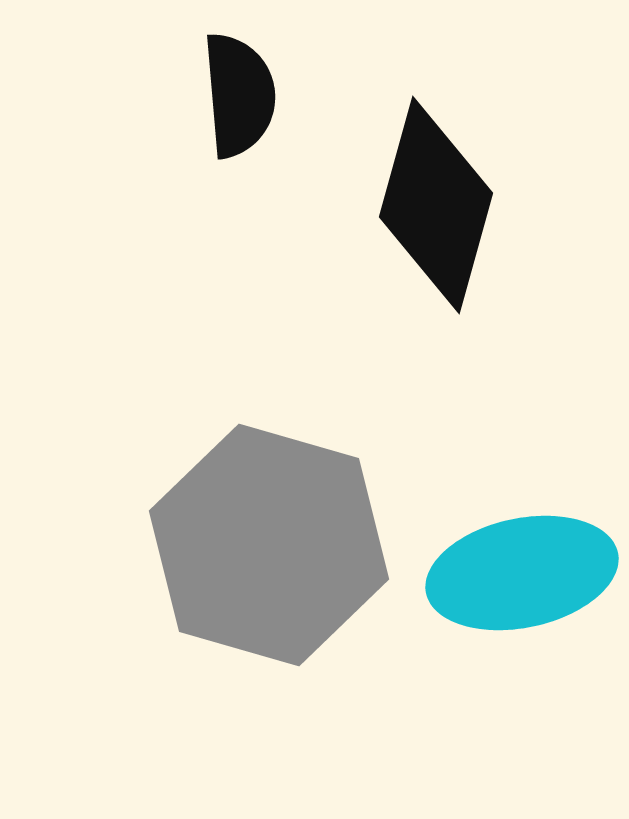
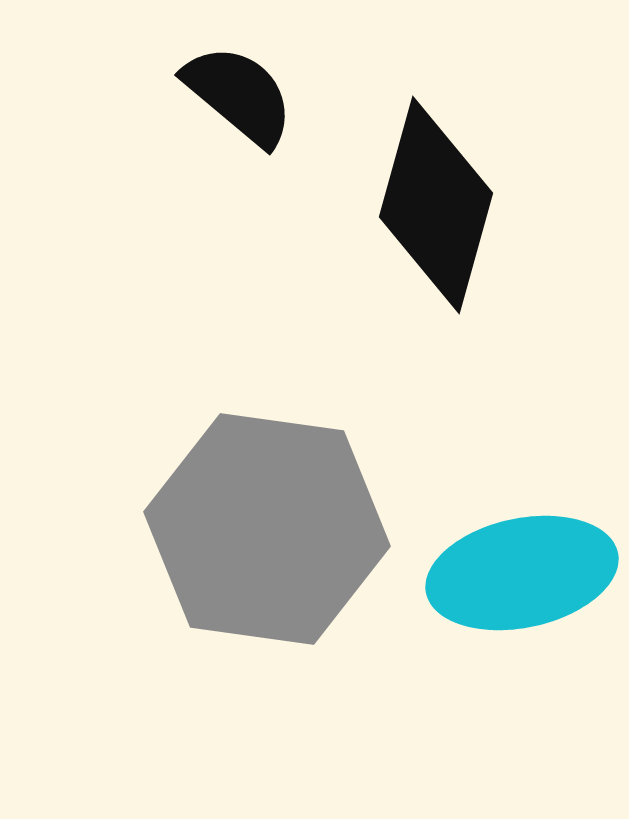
black semicircle: rotated 45 degrees counterclockwise
gray hexagon: moved 2 px left, 16 px up; rotated 8 degrees counterclockwise
